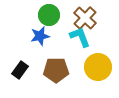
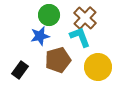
brown pentagon: moved 2 px right, 10 px up; rotated 15 degrees counterclockwise
